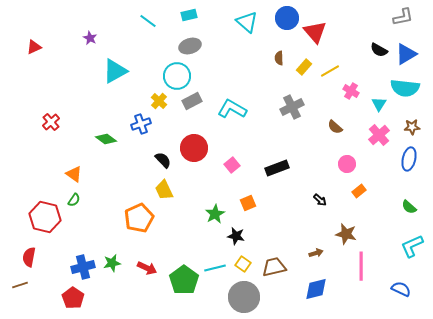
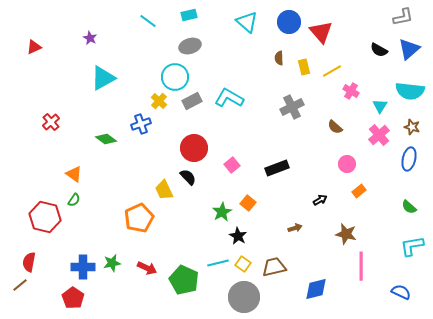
blue circle at (287, 18): moved 2 px right, 4 px down
red triangle at (315, 32): moved 6 px right
blue triangle at (406, 54): moved 3 px right, 5 px up; rotated 10 degrees counterclockwise
yellow rectangle at (304, 67): rotated 56 degrees counterclockwise
cyan triangle at (115, 71): moved 12 px left, 7 px down
yellow line at (330, 71): moved 2 px right
cyan circle at (177, 76): moved 2 px left, 1 px down
cyan semicircle at (405, 88): moved 5 px right, 3 px down
cyan triangle at (379, 104): moved 1 px right, 2 px down
cyan L-shape at (232, 109): moved 3 px left, 11 px up
brown star at (412, 127): rotated 21 degrees clockwise
black semicircle at (163, 160): moved 25 px right, 17 px down
black arrow at (320, 200): rotated 72 degrees counterclockwise
orange square at (248, 203): rotated 28 degrees counterclockwise
green star at (215, 214): moved 7 px right, 2 px up
black star at (236, 236): moved 2 px right; rotated 18 degrees clockwise
cyan L-shape at (412, 246): rotated 15 degrees clockwise
brown arrow at (316, 253): moved 21 px left, 25 px up
red semicircle at (29, 257): moved 5 px down
blue cross at (83, 267): rotated 15 degrees clockwise
cyan line at (215, 268): moved 3 px right, 5 px up
green pentagon at (184, 280): rotated 12 degrees counterclockwise
brown line at (20, 285): rotated 21 degrees counterclockwise
blue semicircle at (401, 289): moved 3 px down
